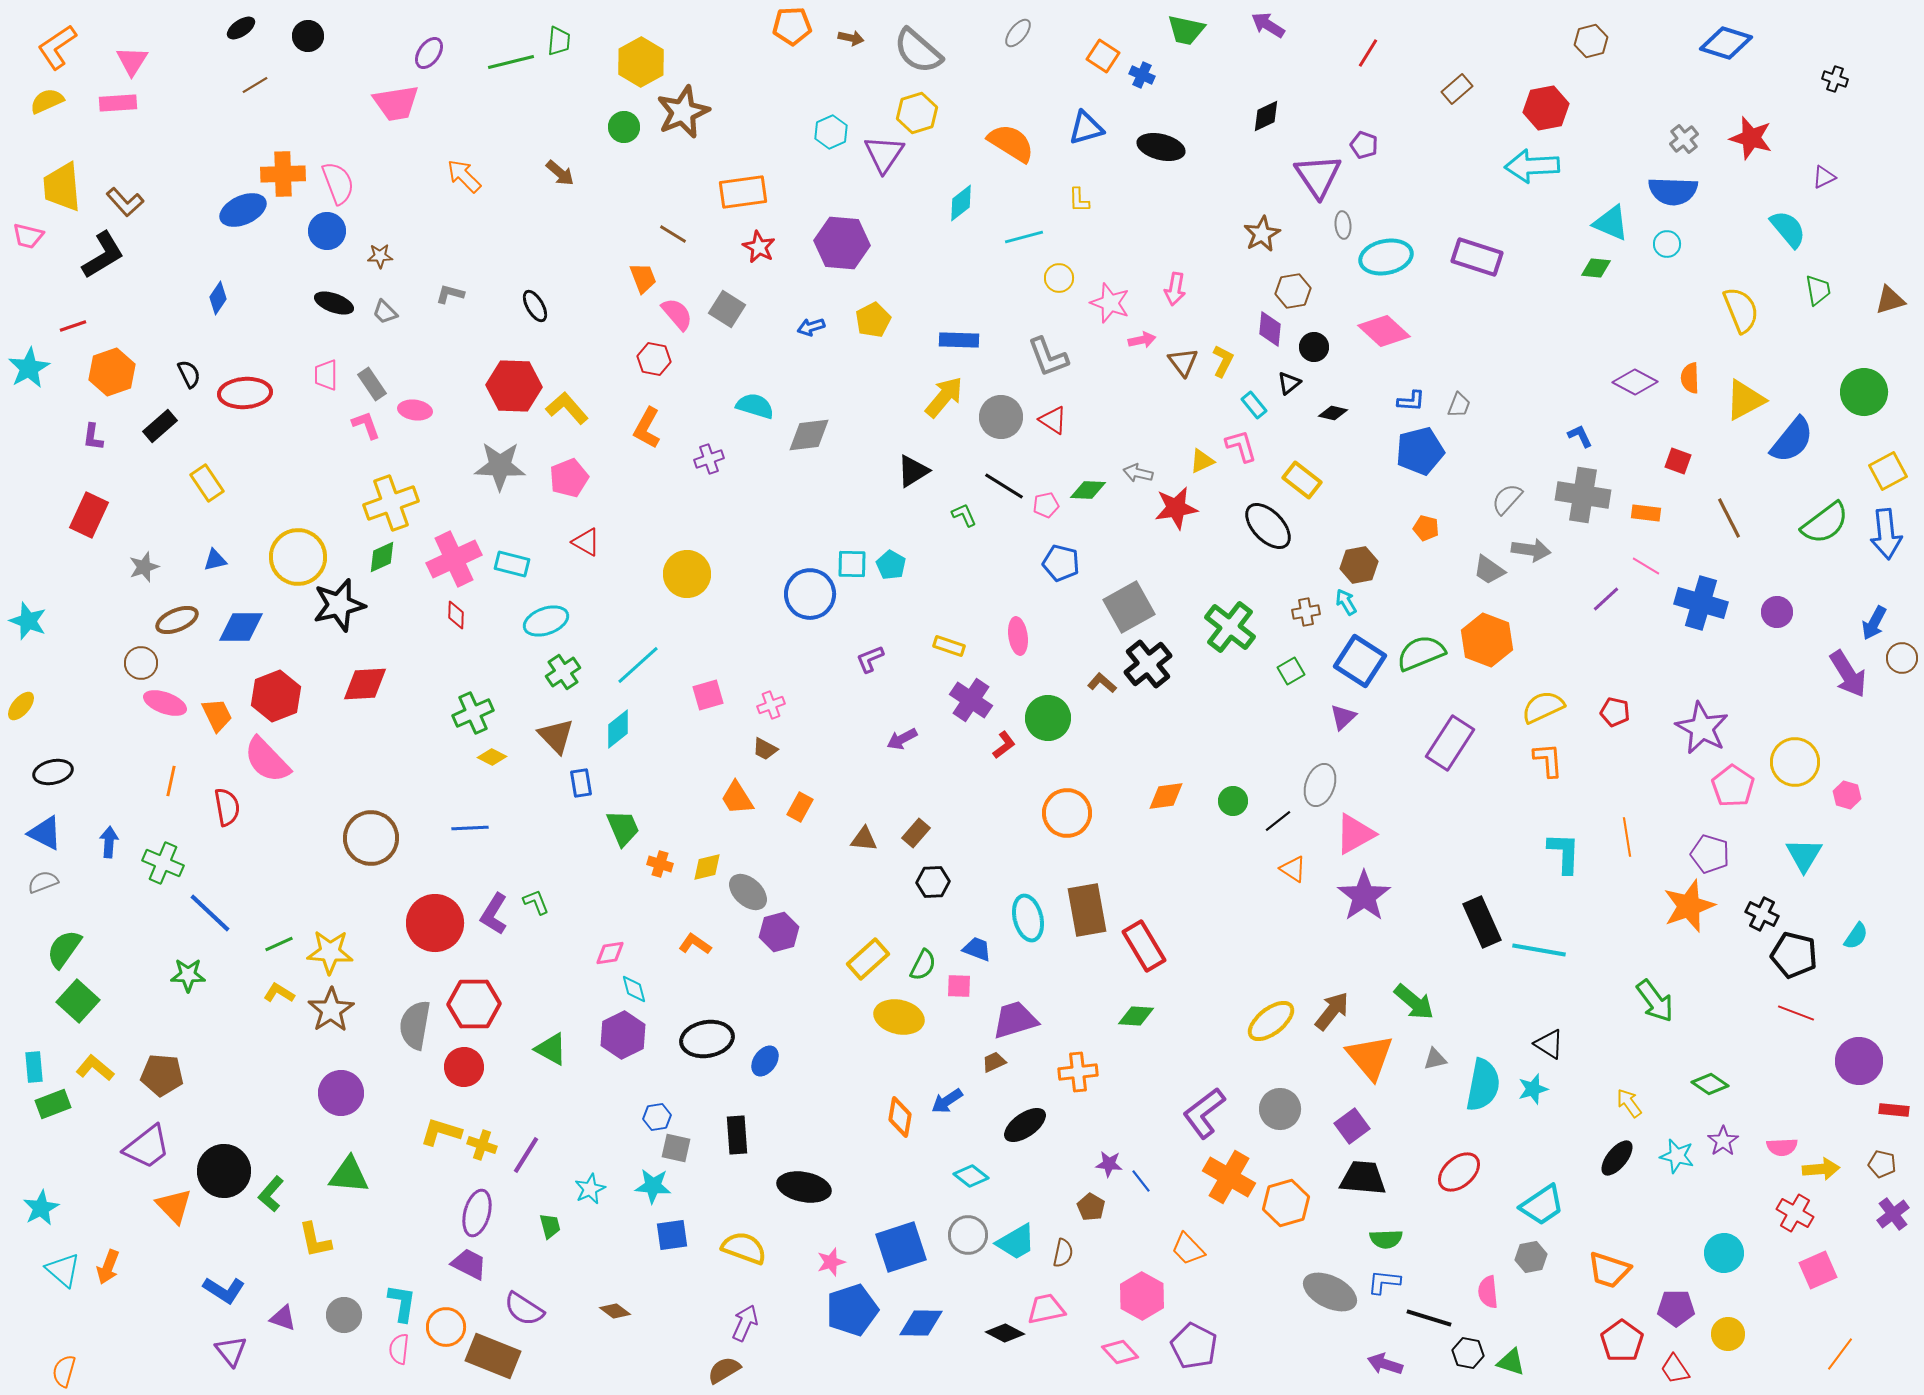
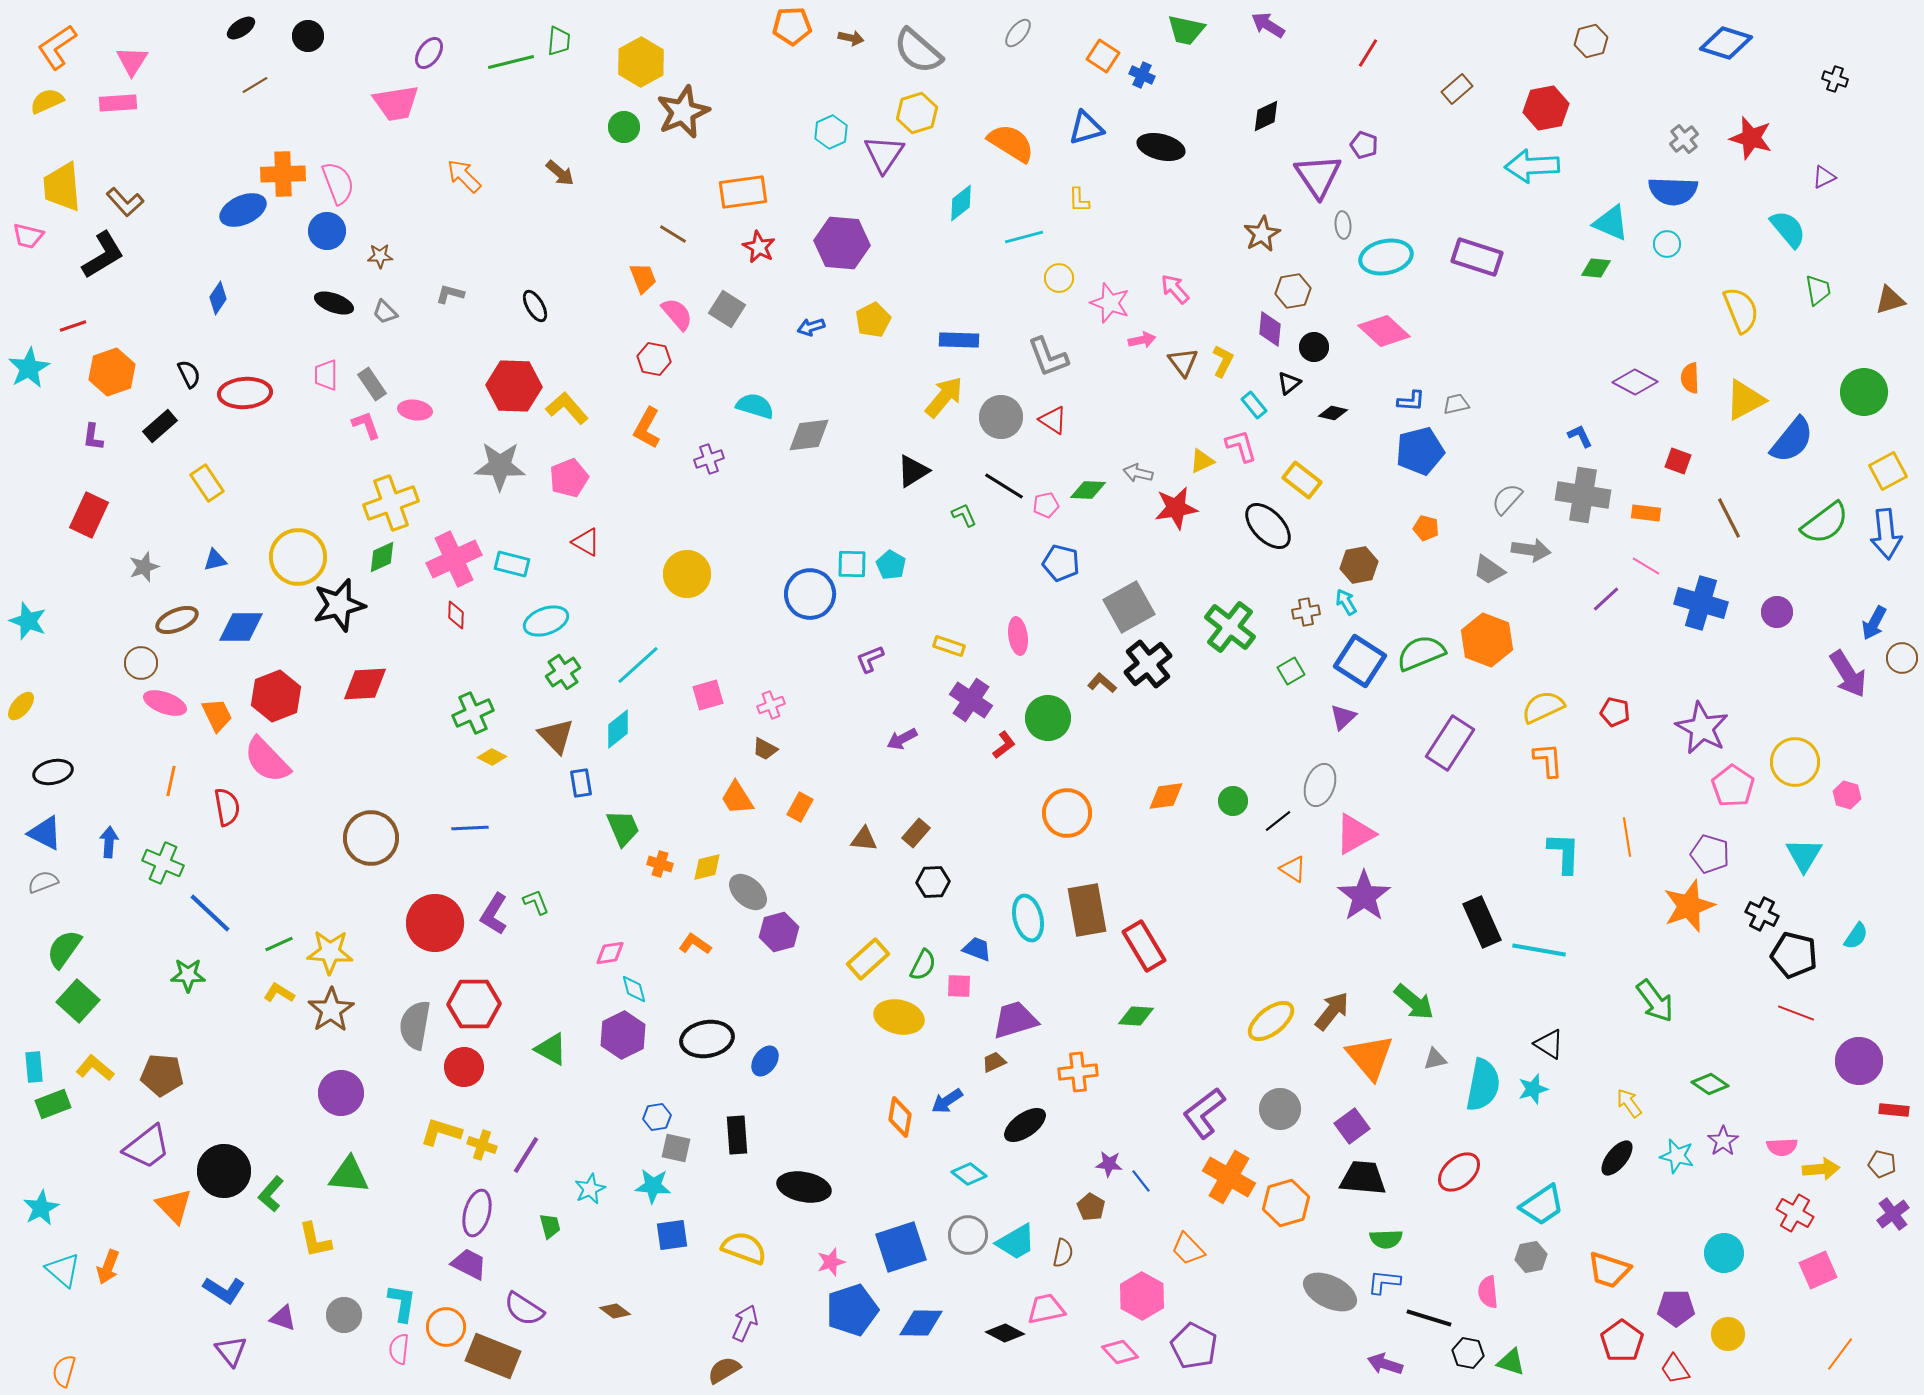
pink arrow at (1175, 289): rotated 128 degrees clockwise
gray trapezoid at (1459, 405): moved 3 px left, 1 px up; rotated 124 degrees counterclockwise
cyan diamond at (971, 1176): moved 2 px left, 2 px up
